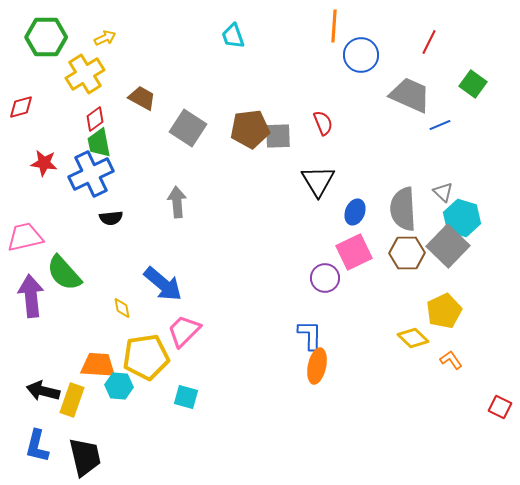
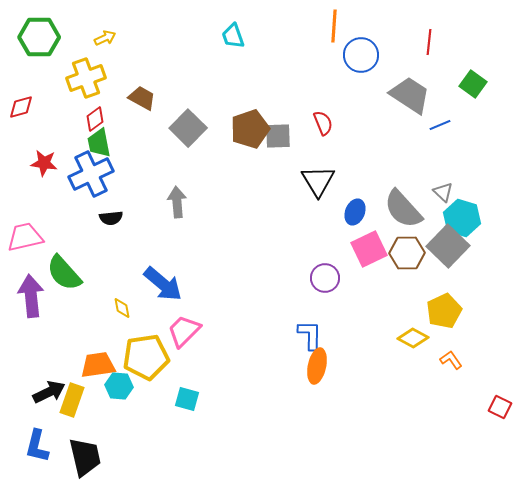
green hexagon at (46, 37): moved 7 px left
red line at (429, 42): rotated 20 degrees counterclockwise
yellow cross at (85, 74): moved 1 px right, 4 px down; rotated 12 degrees clockwise
gray trapezoid at (410, 95): rotated 9 degrees clockwise
gray square at (188, 128): rotated 12 degrees clockwise
brown pentagon at (250, 129): rotated 12 degrees counterclockwise
gray semicircle at (403, 209): rotated 39 degrees counterclockwise
pink square at (354, 252): moved 15 px right, 3 px up
yellow diamond at (413, 338): rotated 16 degrees counterclockwise
orange trapezoid at (98, 365): rotated 12 degrees counterclockwise
black arrow at (43, 391): moved 6 px right, 1 px down; rotated 140 degrees clockwise
cyan square at (186, 397): moved 1 px right, 2 px down
